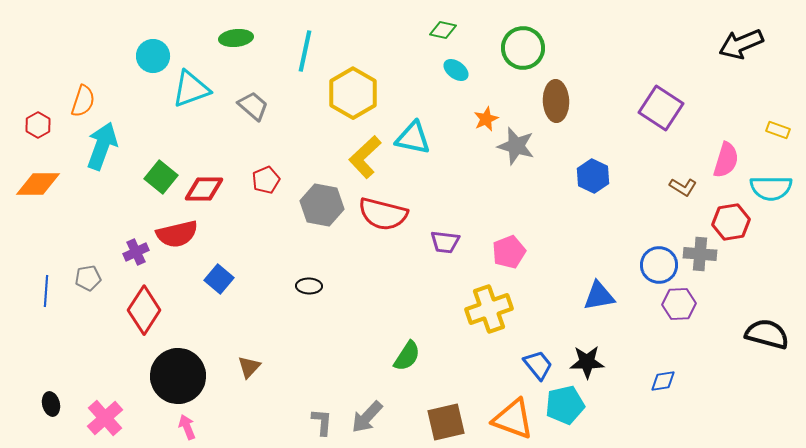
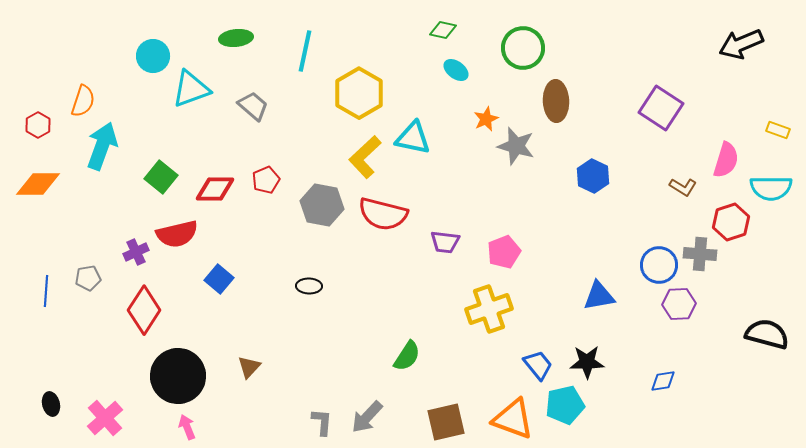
yellow hexagon at (353, 93): moved 6 px right
red diamond at (204, 189): moved 11 px right
red hexagon at (731, 222): rotated 9 degrees counterclockwise
pink pentagon at (509, 252): moved 5 px left
